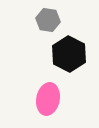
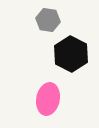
black hexagon: moved 2 px right
